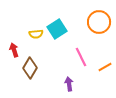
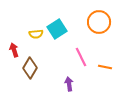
orange line: rotated 40 degrees clockwise
